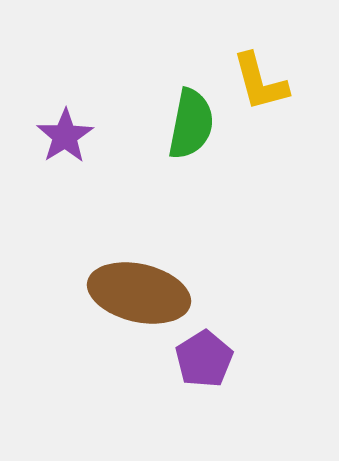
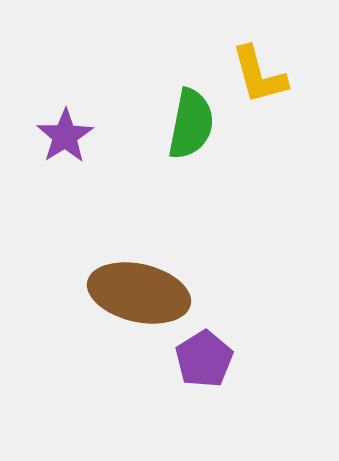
yellow L-shape: moved 1 px left, 7 px up
